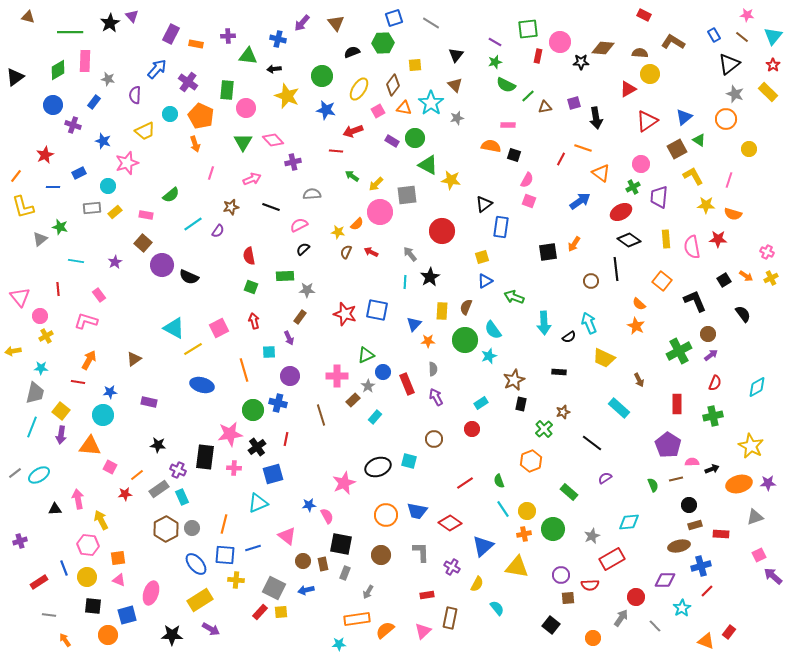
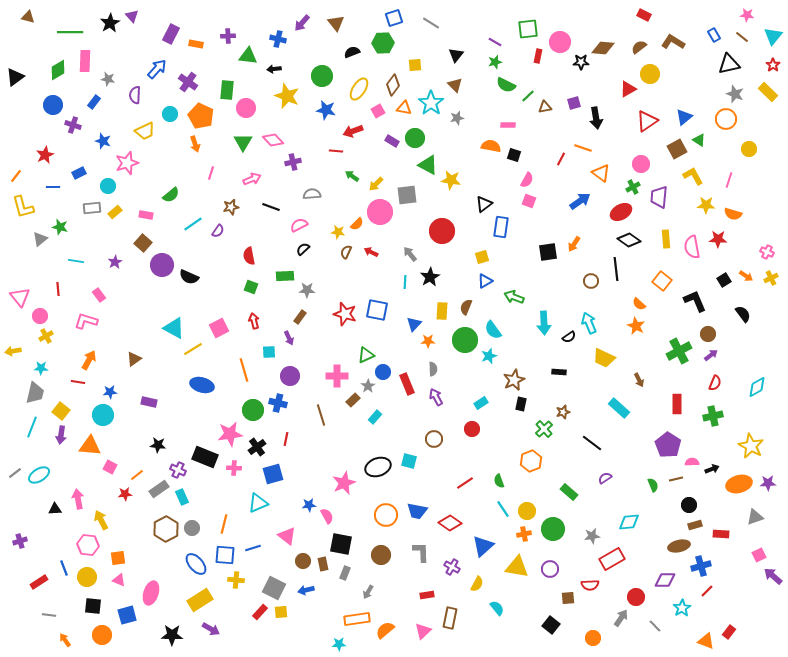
brown semicircle at (640, 53): moved 1 px left, 6 px up; rotated 42 degrees counterclockwise
black triangle at (729, 64): rotated 25 degrees clockwise
black rectangle at (205, 457): rotated 75 degrees counterclockwise
gray star at (592, 536): rotated 14 degrees clockwise
purple circle at (561, 575): moved 11 px left, 6 px up
orange circle at (108, 635): moved 6 px left
